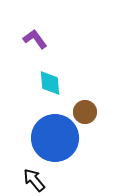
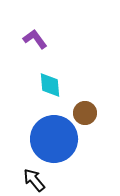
cyan diamond: moved 2 px down
brown circle: moved 1 px down
blue circle: moved 1 px left, 1 px down
